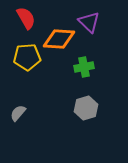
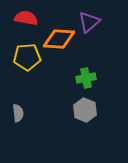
red semicircle: rotated 50 degrees counterclockwise
purple triangle: rotated 35 degrees clockwise
green cross: moved 2 px right, 11 px down
gray hexagon: moved 1 px left, 2 px down; rotated 20 degrees counterclockwise
gray semicircle: rotated 132 degrees clockwise
